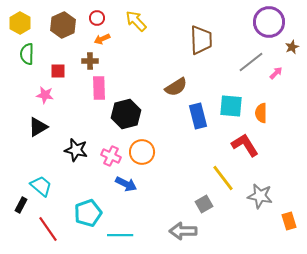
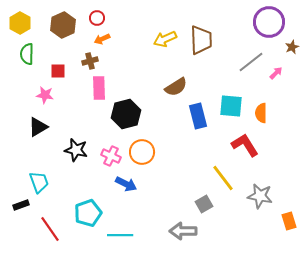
yellow arrow: moved 29 px right, 18 px down; rotated 70 degrees counterclockwise
brown cross: rotated 14 degrees counterclockwise
cyan trapezoid: moved 2 px left, 4 px up; rotated 30 degrees clockwise
black rectangle: rotated 42 degrees clockwise
red line: moved 2 px right
